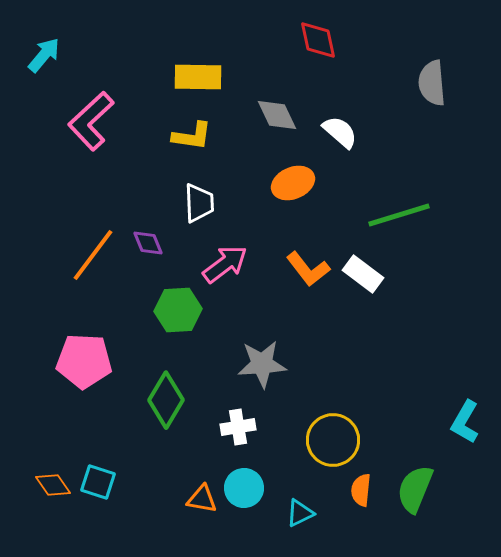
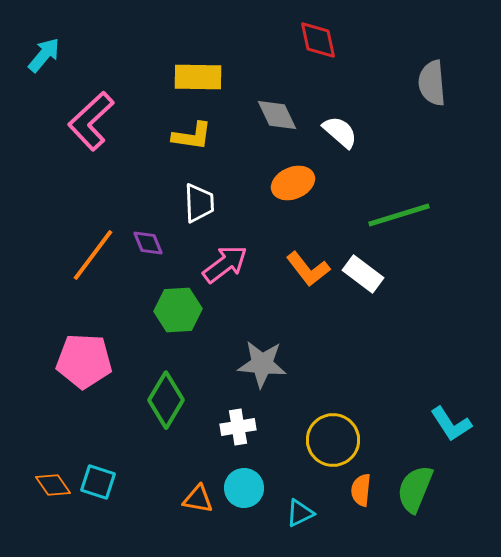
gray star: rotated 9 degrees clockwise
cyan L-shape: moved 14 px left, 2 px down; rotated 63 degrees counterclockwise
orange triangle: moved 4 px left
